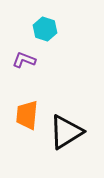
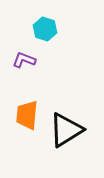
black triangle: moved 2 px up
